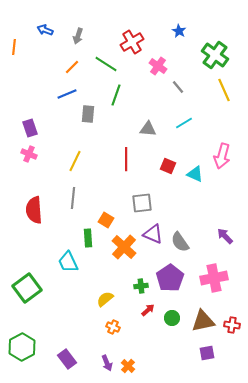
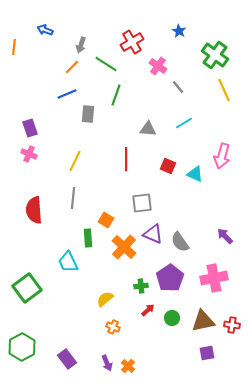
gray arrow at (78, 36): moved 3 px right, 9 px down
